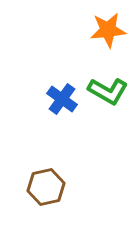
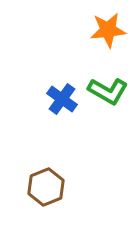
brown hexagon: rotated 9 degrees counterclockwise
